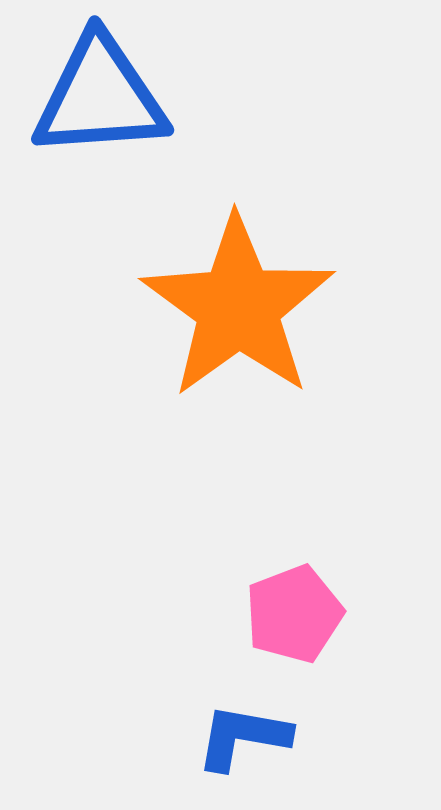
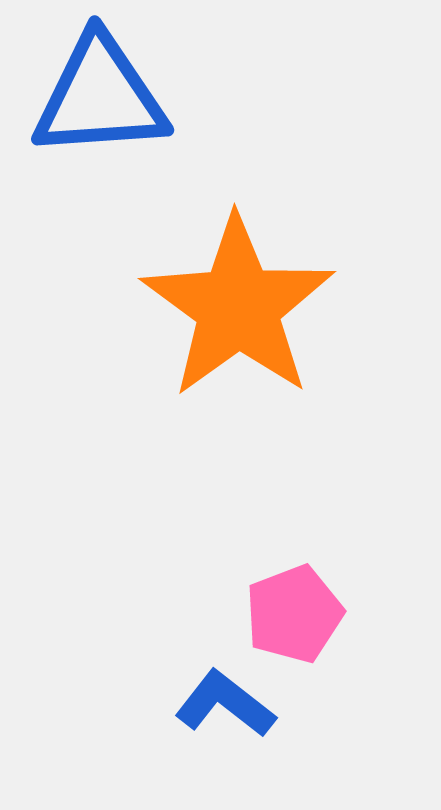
blue L-shape: moved 18 px left, 33 px up; rotated 28 degrees clockwise
